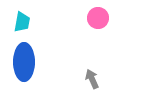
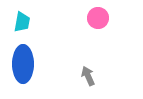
blue ellipse: moved 1 px left, 2 px down
gray arrow: moved 4 px left, 3 px up
